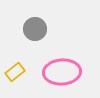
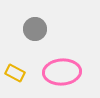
yellow rectangle: moved 1 px down; rotated 66 degrees clockwise
